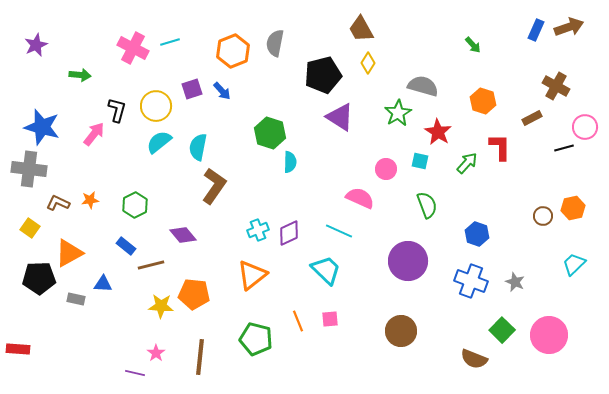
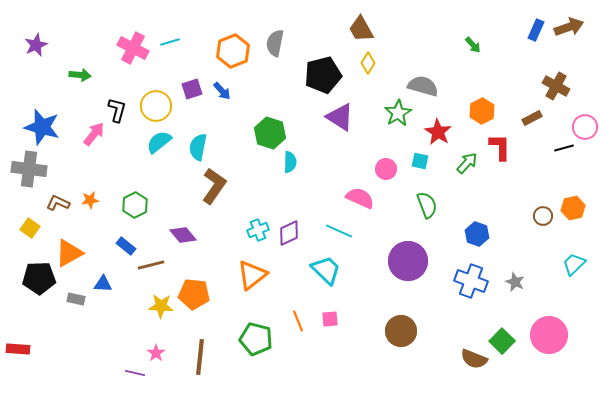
orange hexagon at (483, 101): moved 1 px left, 10 px down; rotated 15 degrees clockwise
green square at (502, 330): moved 11 px down
